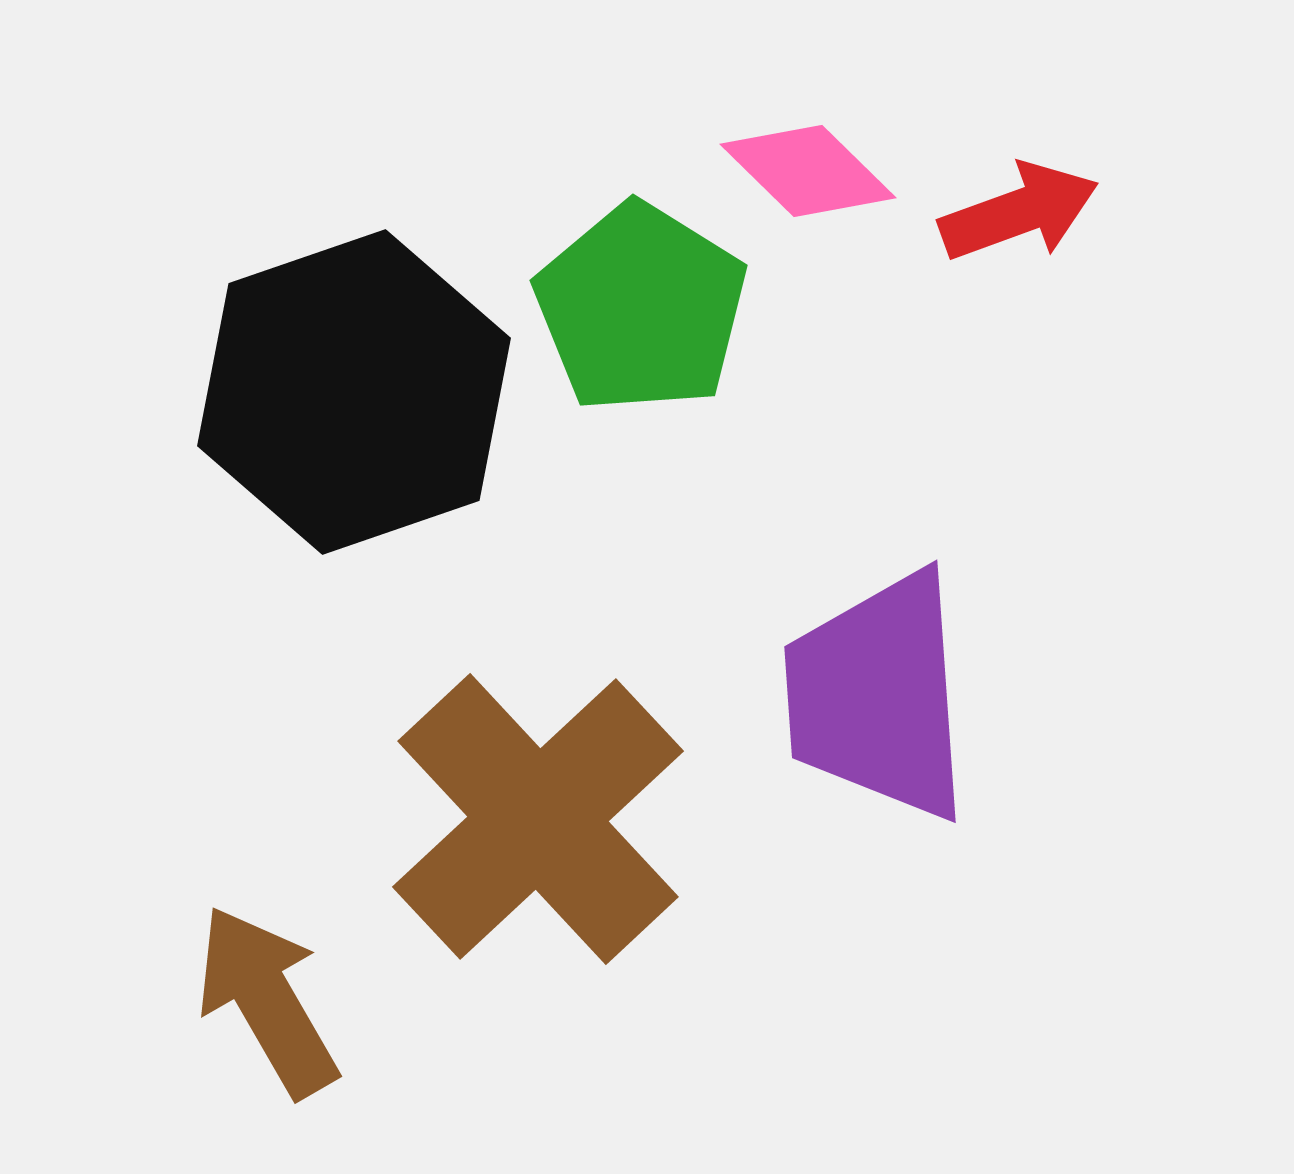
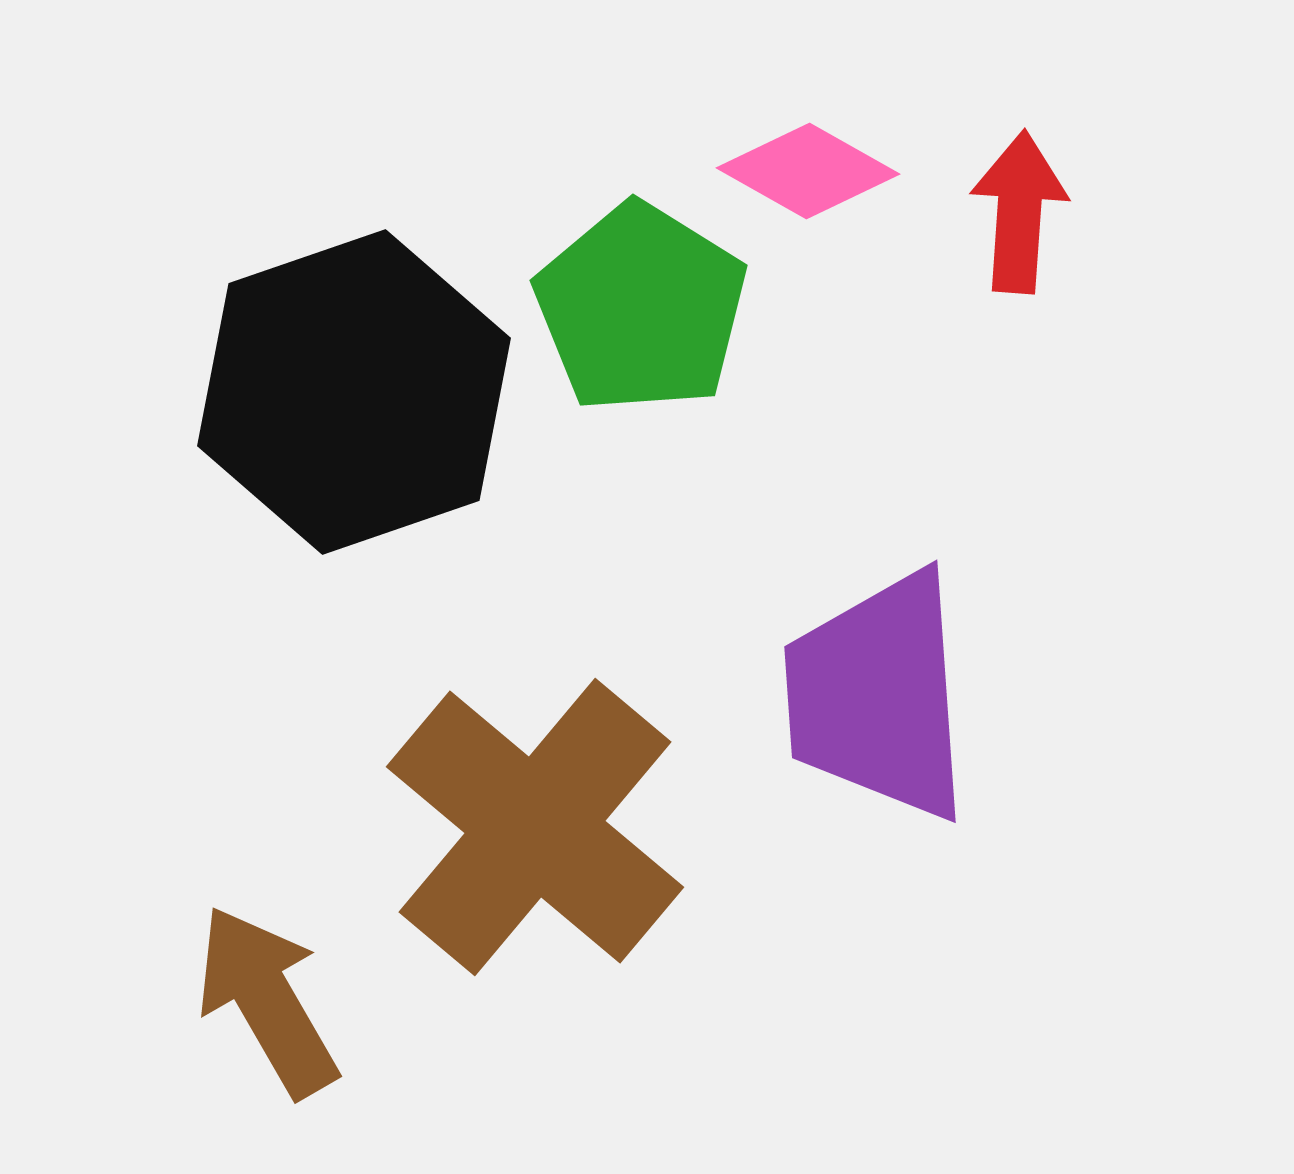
pink diamond: rotated 15 degrees counterclockwise
red arrow: rotated 66 degrees counterclockwise
brown cross: moved 3 px left, 8 px down; rotated 7 degrees counterclockwise
